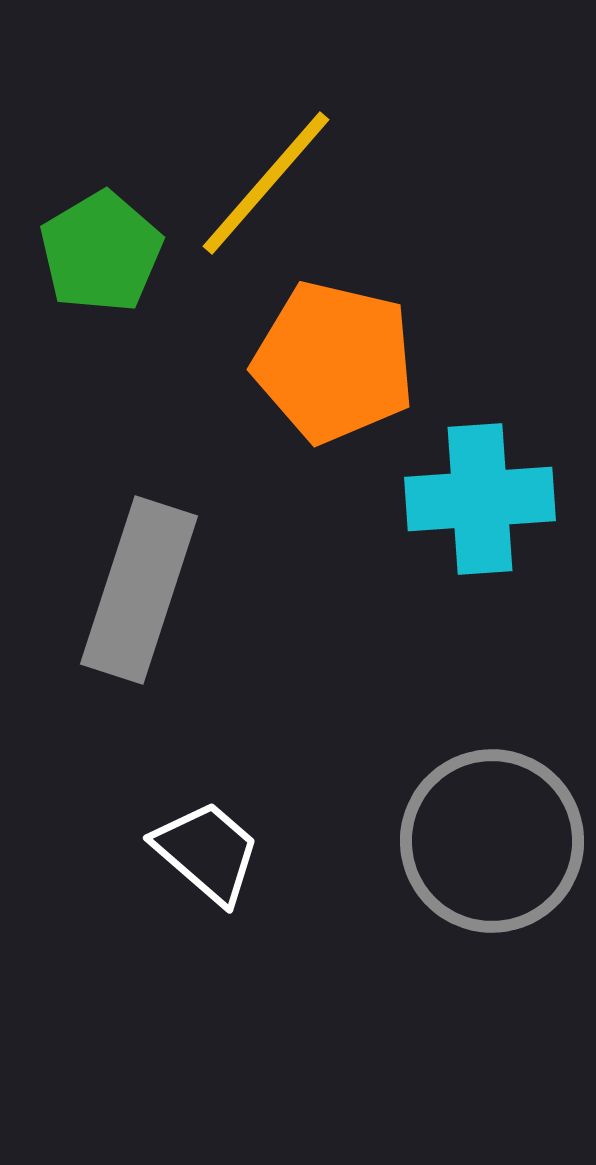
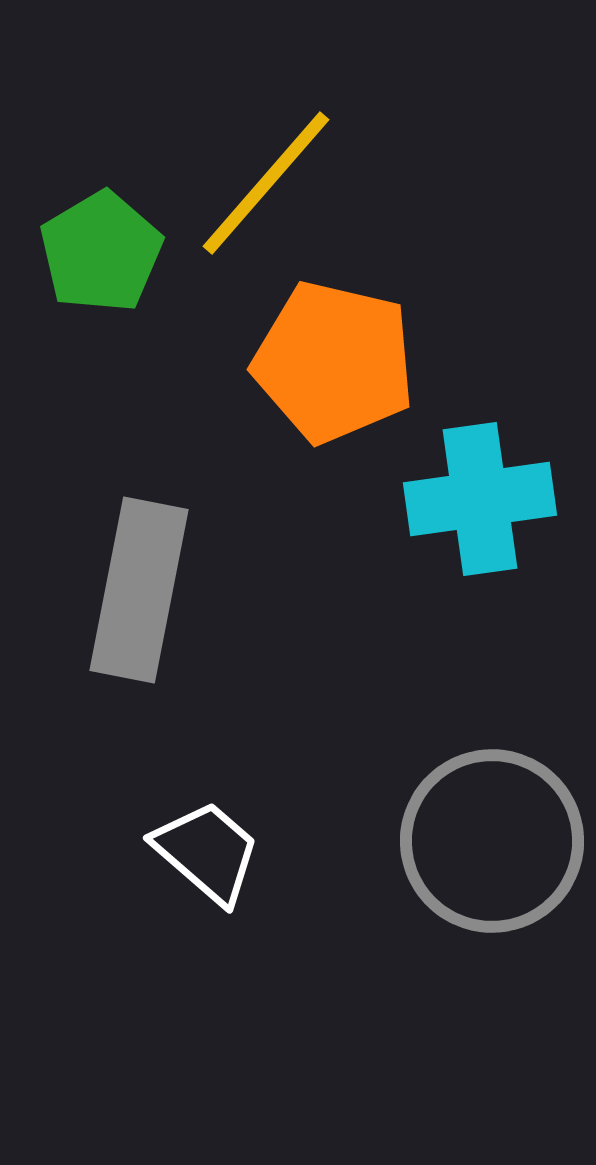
cyan cross: rotated 4 degrees counterclockwise
gray rectangle: rotated 7 degrees counterclockwise
